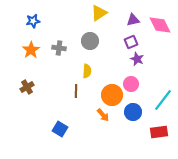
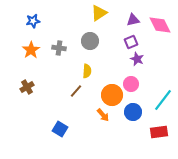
brown line: rotated 40 degrees clockwise
